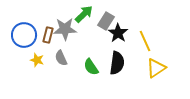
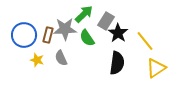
yellow line: rotated 15 degrees counterclockwise
green semicircle: moved 4 px left, 29 px up
